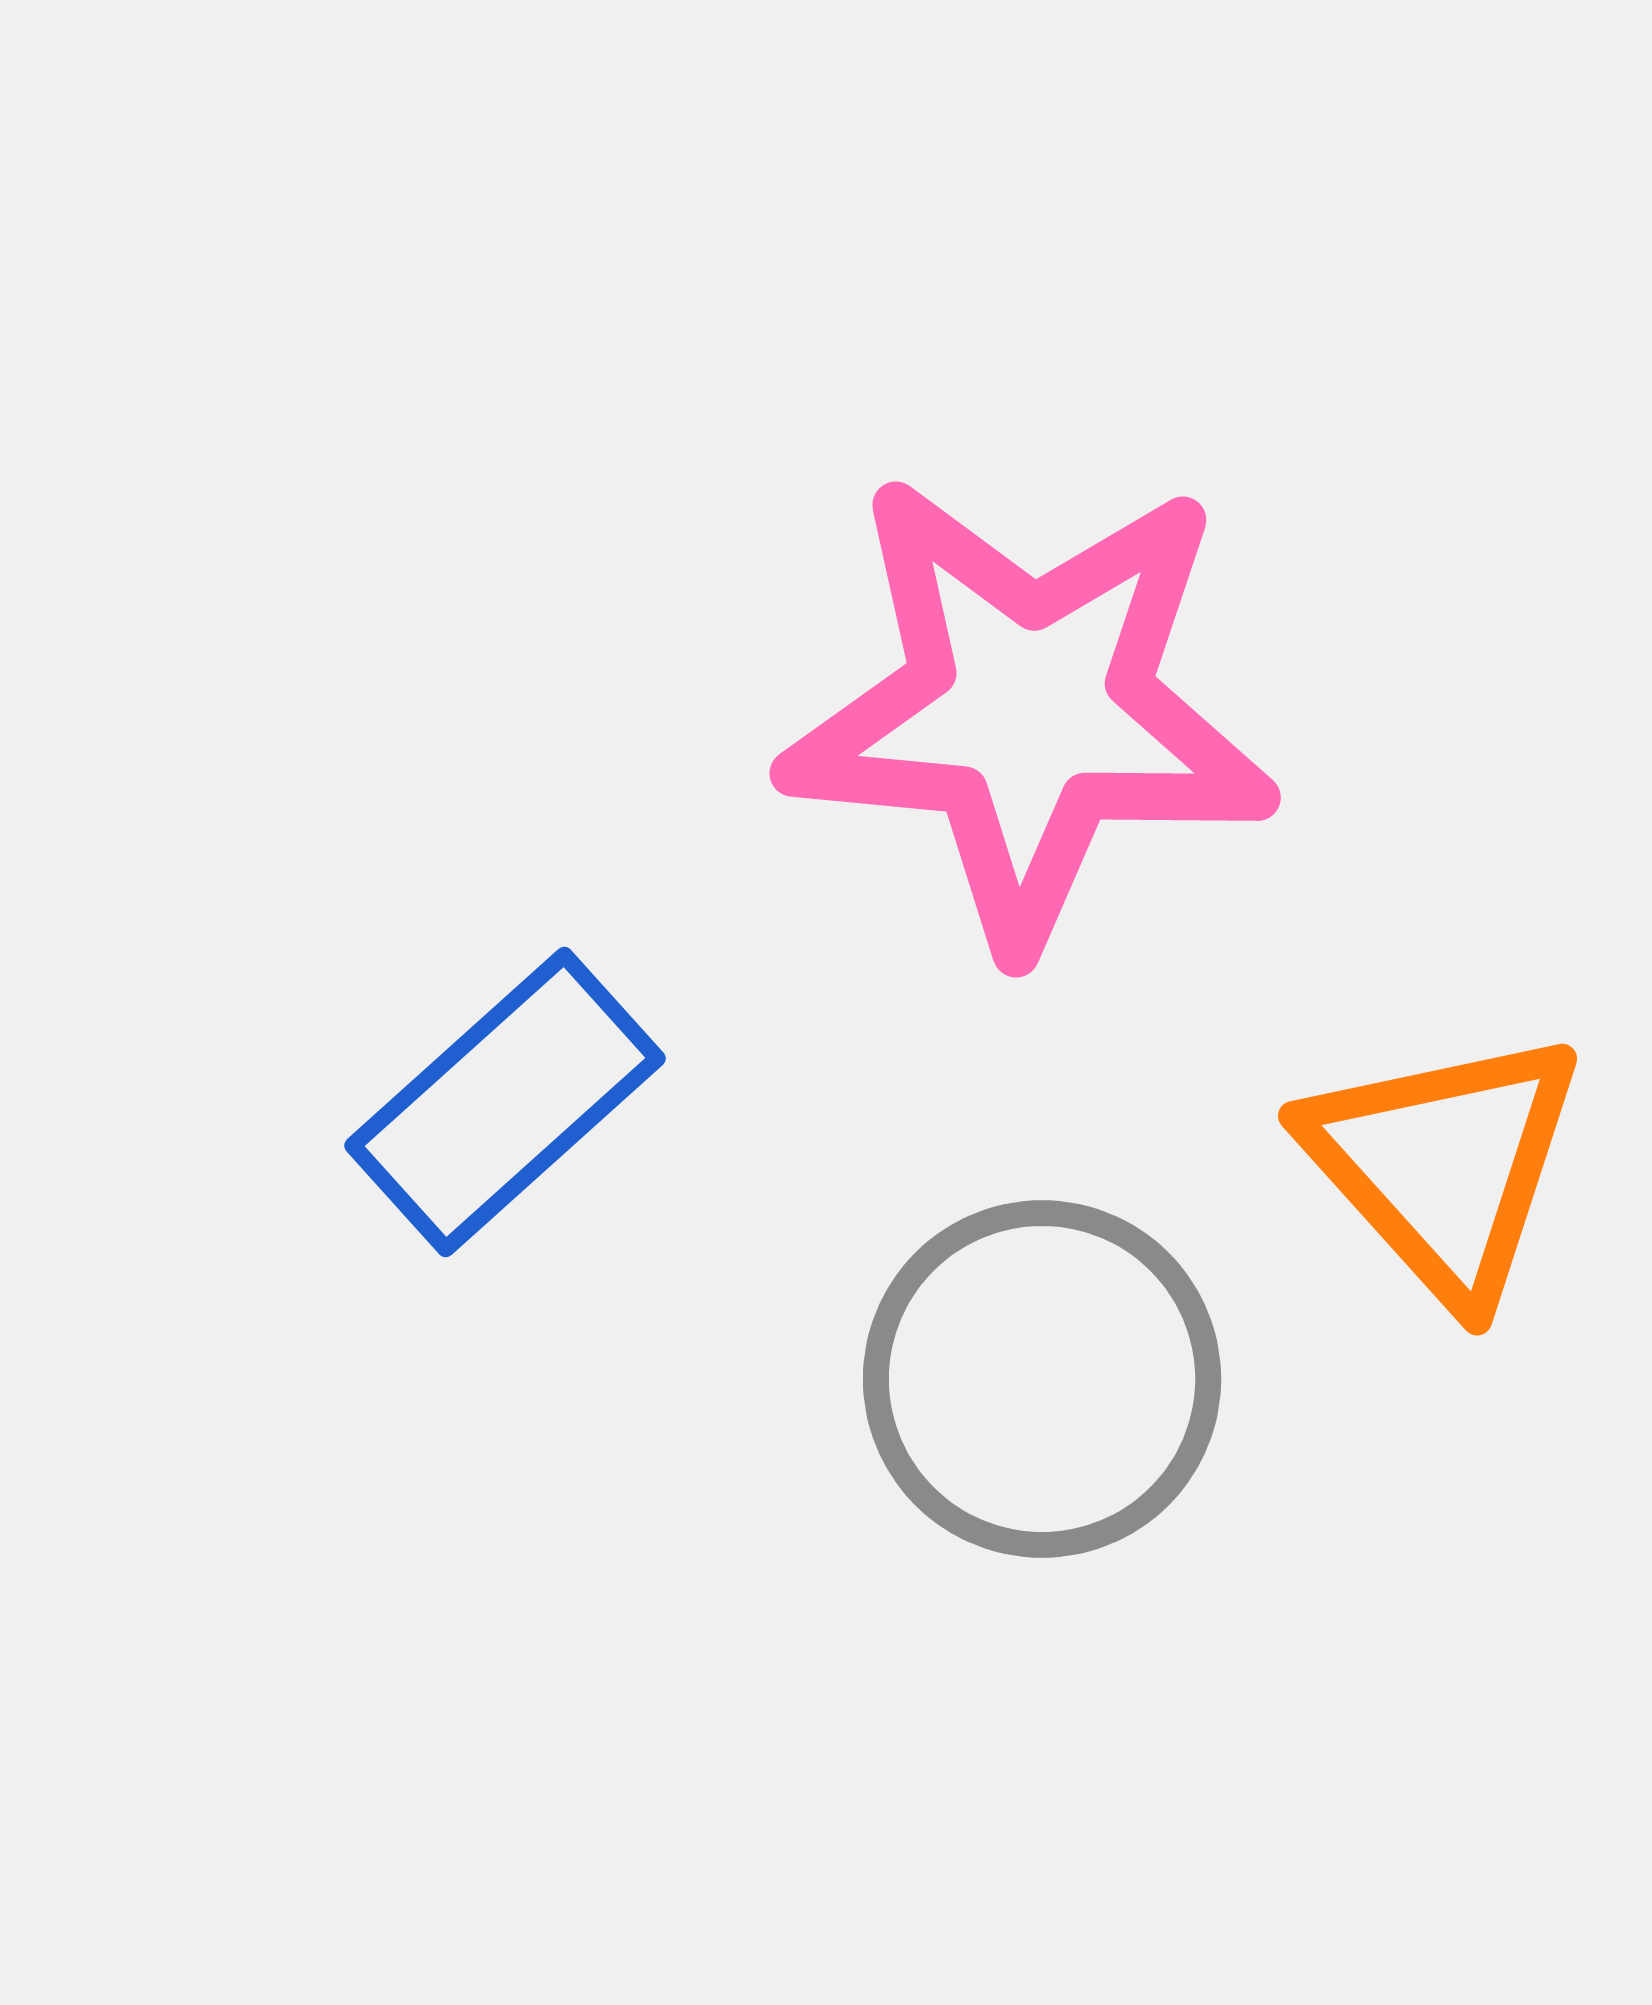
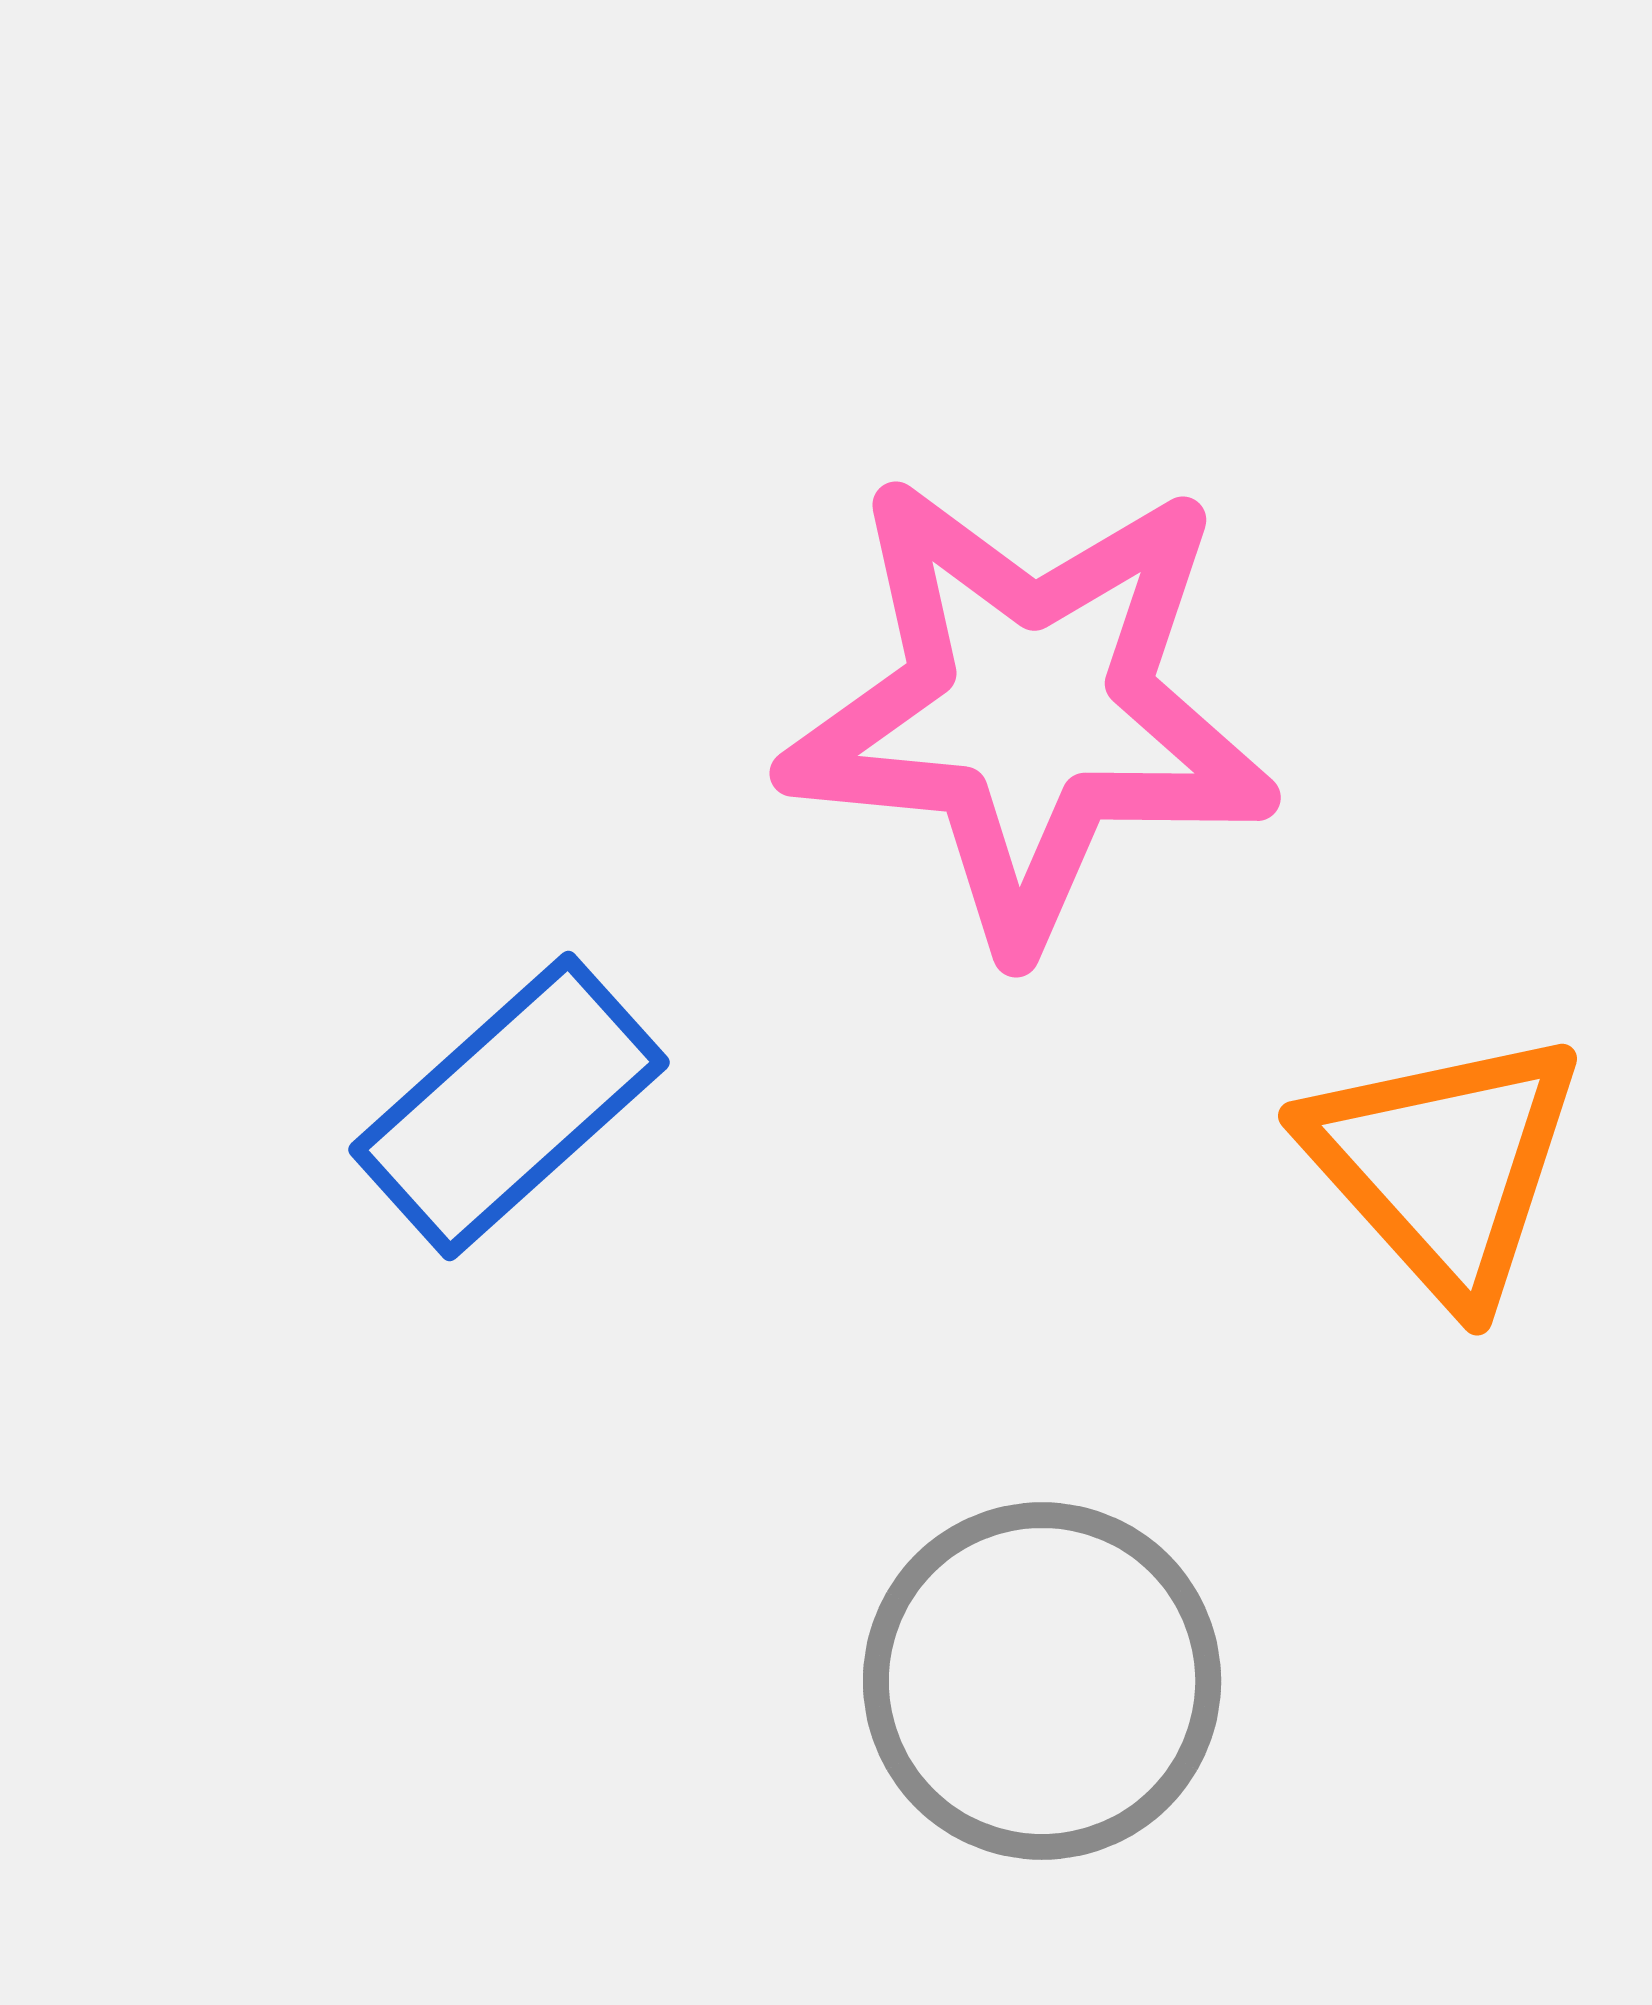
blue rectangle: moved 4 px right, 4 px down
gray circle: moved 302 px down
